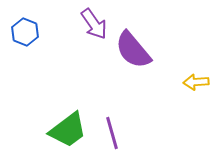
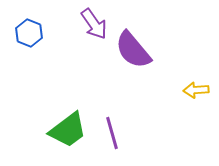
blue hexagon: moved 4 px right, 1 px down
yellow arrow: moved 8 px down
